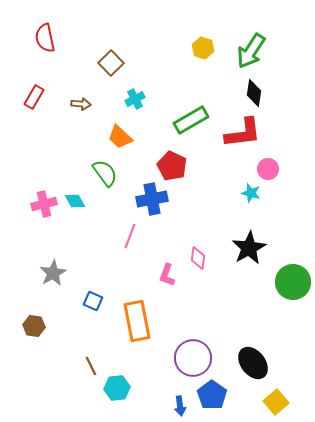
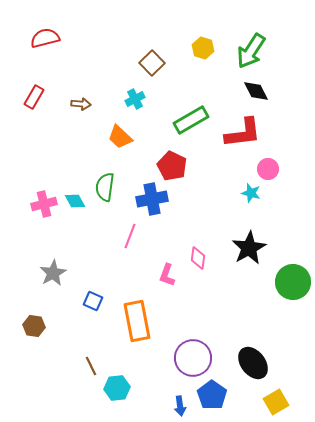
red semicircle: rotated 88 degrees clockwise
brown square: moved 41 px right
black diamond: moved 2 px right, 2 px up; rotated 36 degrees counterclockwise
green semicircle: moved 14 px down; rotated 136 degrees counterclockwise
yellow square: rotated 10 degrees clockwise
